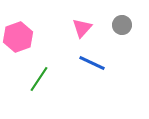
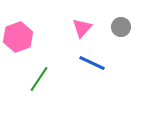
gray circle: moved 1 px left, 2 px down
